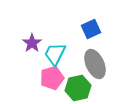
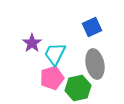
blue square: moved 1 px right, 2 px up
gray ellipse: rotated 12 degrees clockwise
